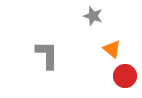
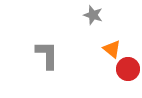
gray star: moved 1 px up
red circle: moved 3 px right, 7 px up
